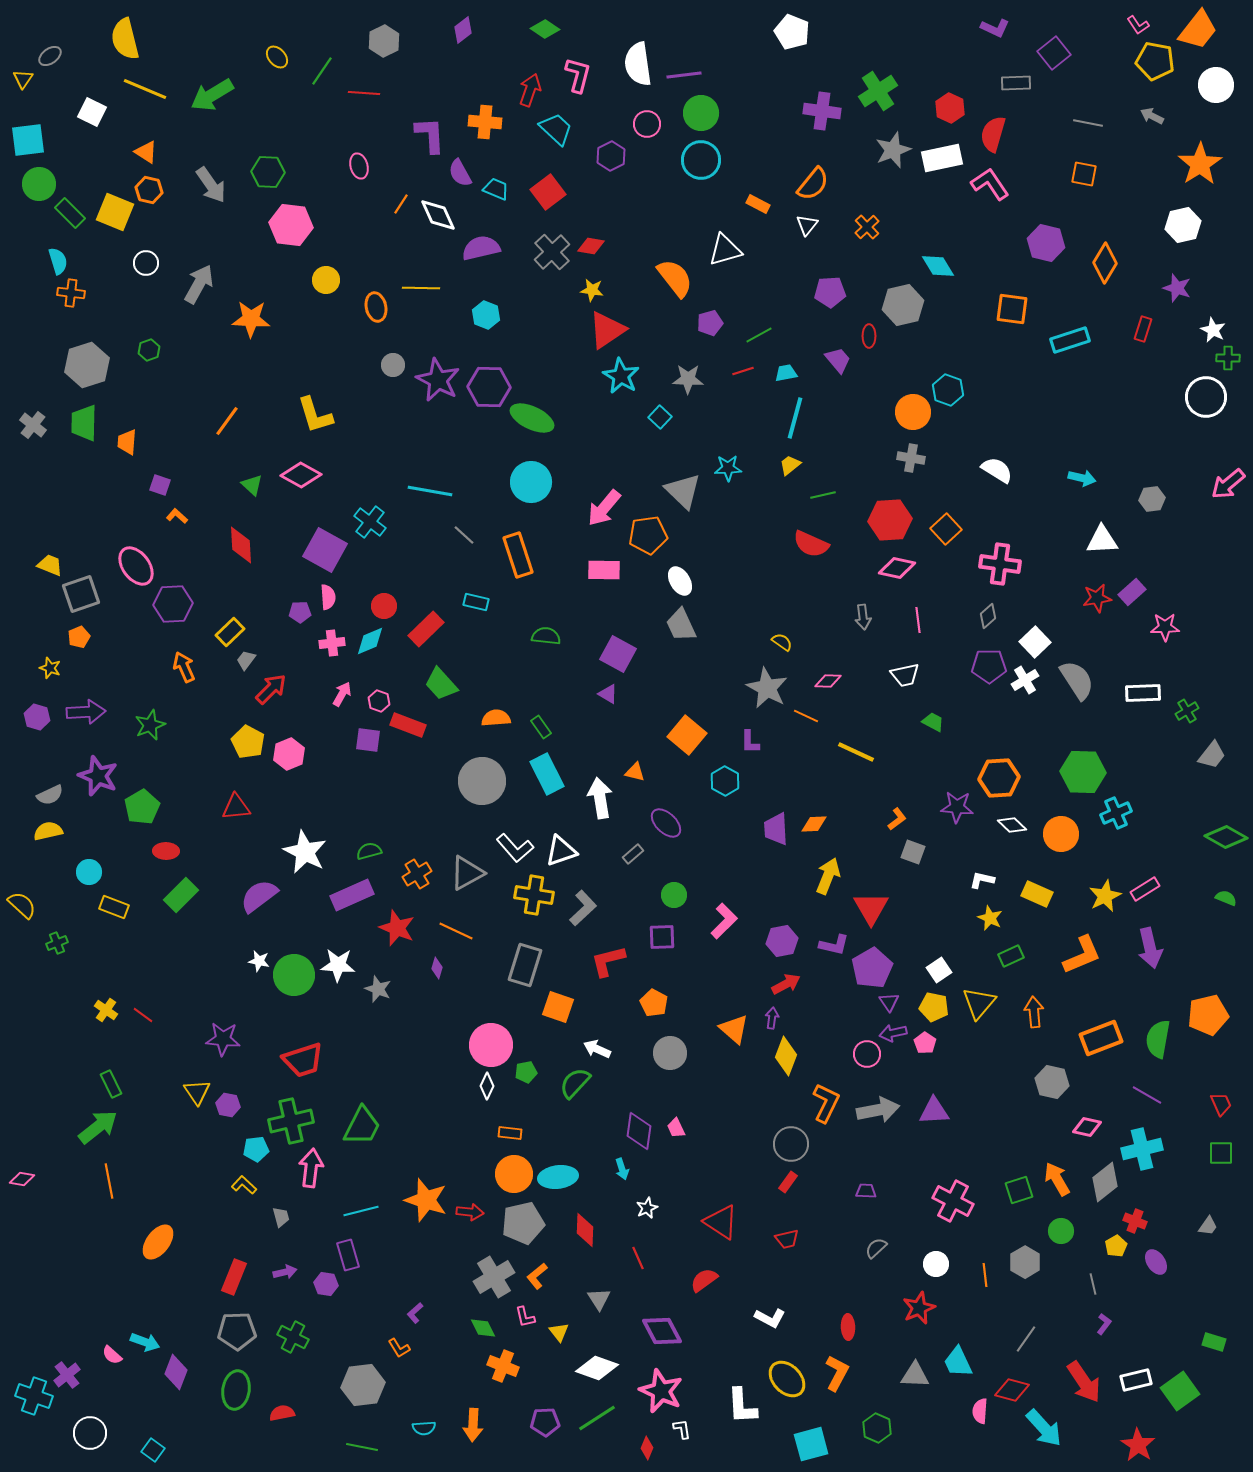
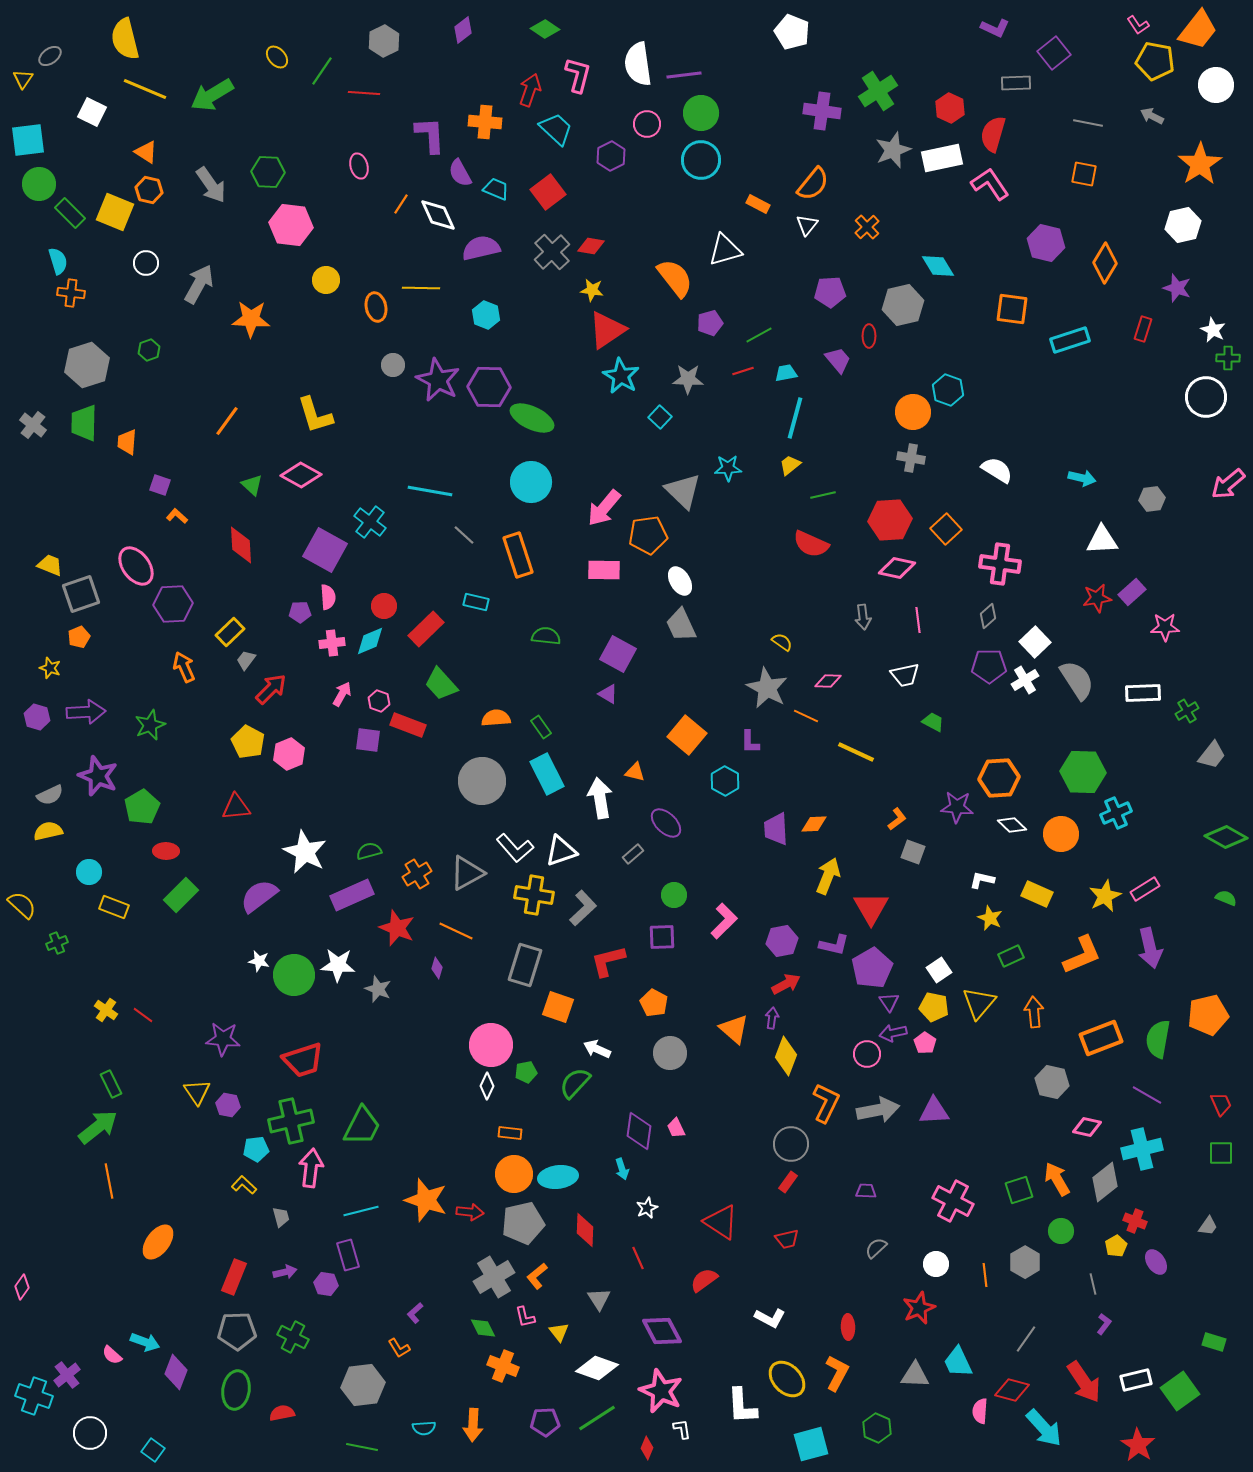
pink diamond at (22, 1179): moved 108 px down; rotated 65 degrees counterclockwise
